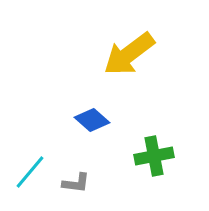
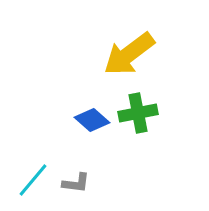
green cross: moved 16 px left, 43 px up
cyan line: moved 3 px right, 8 px down
